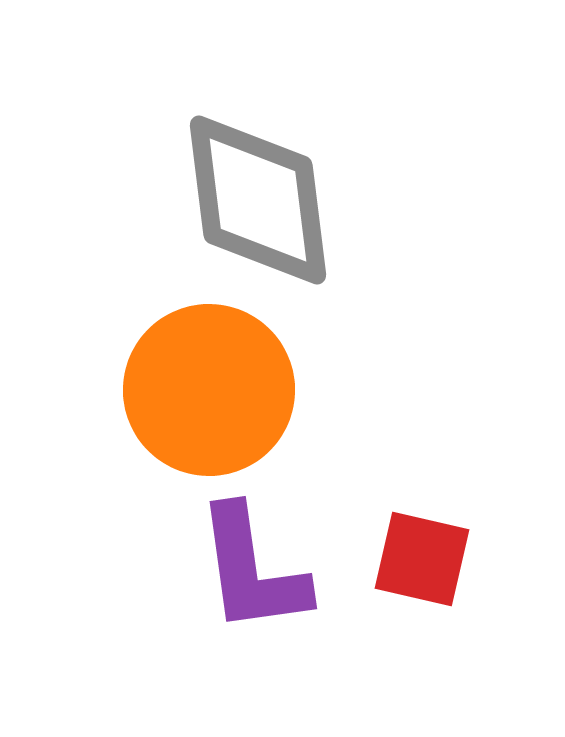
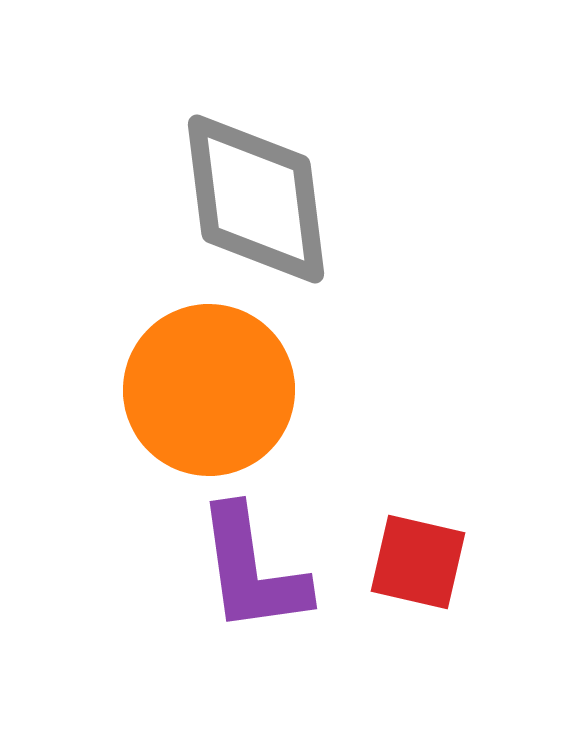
gray diamond: moved 2 px left, 1 px up
red square: moved 4 px left, 3 px down
